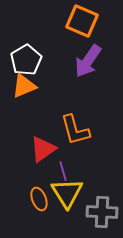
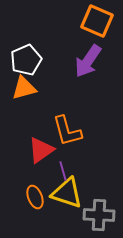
orange square: moved 15 px right
white pentagon: rotated 8 degrees clockwise
orange triangle: moved 2 px down; rotated 8 degrees clockwise
orange L-shape: moved 8 px left, 1 px down
red triangle: moved 2 px left, 1 px down
yellow triangle: rotated 40 degrees counterclockwise
orange ellipse: moved 4 px left, 2 px up
gray cross: moved 3 px left, 3 px down
